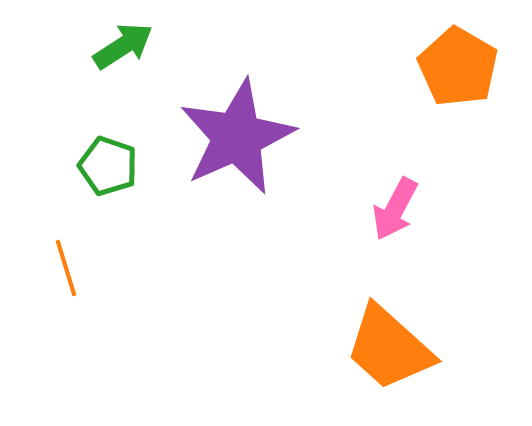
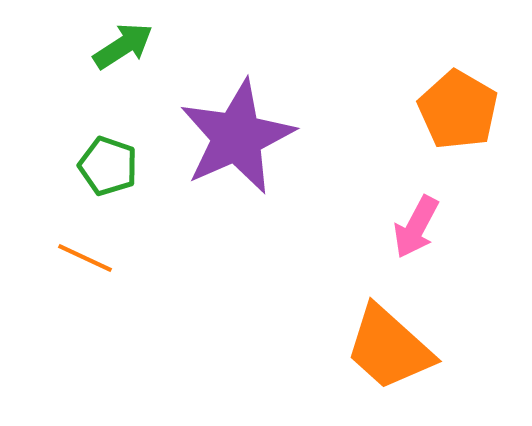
orange pentagon: moved 43 px down
pink arrow: moved 21 px right, 18 px down
orange line: moved 19 px right, 10 px up; rotated 48 degrees counterclockwise
